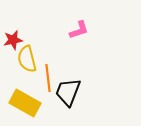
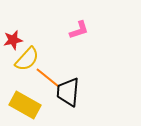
yellow semicircle: rotated 124 degrees counterclockwise
orange line: rotated 44 degrees counterclockwise
black trapezoid: rotated 16 degrees counterclockwise
yellow rectangle: moved 2 px down
